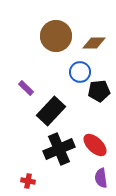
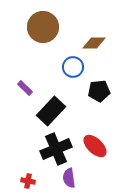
brown circle: moved 13 px left, 9 px up
blue circle: moved 7 px left, 5 px up
purple rectangle: moved 1 px left
red ellipse: moved 1 px down
black cross: moved 3 px left
purple semicircle: moved 32 px left
